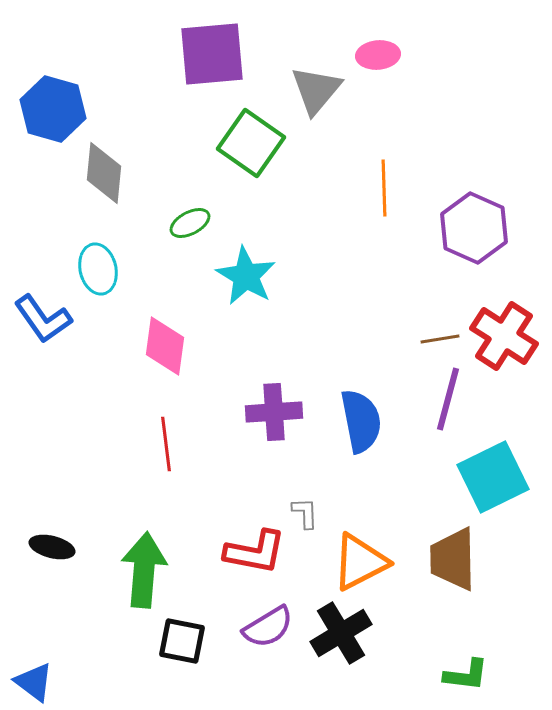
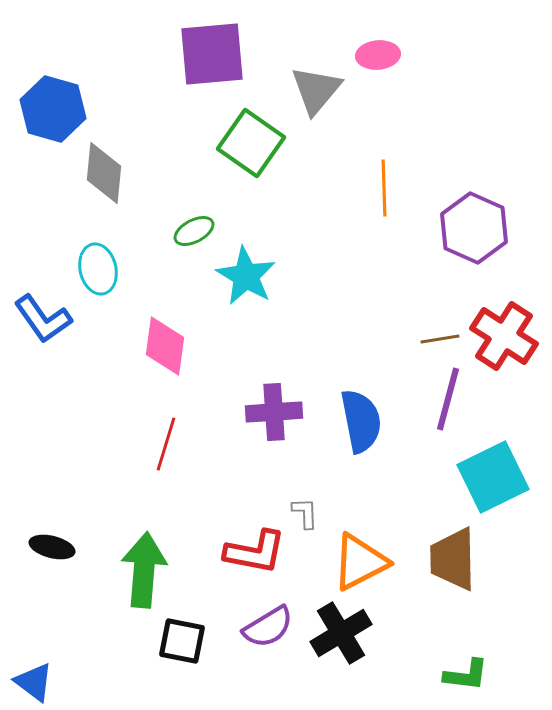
green ellipse: moved 4 px right, 8 px down
red line: rotated 24 degrees clockwise
